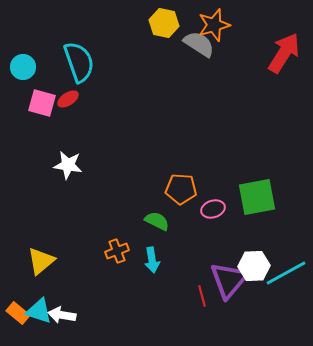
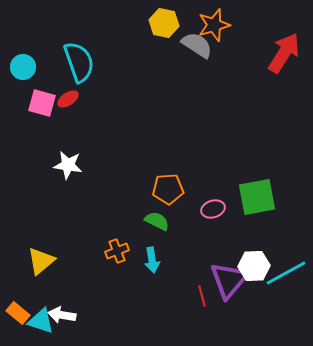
gray semicircle: moved 2 px left, 1 px down
orange pentagon: moved 13 px left; rotated 8 degrees counterclockwise
cyan triangle: moved 2 px right, 10 px down
